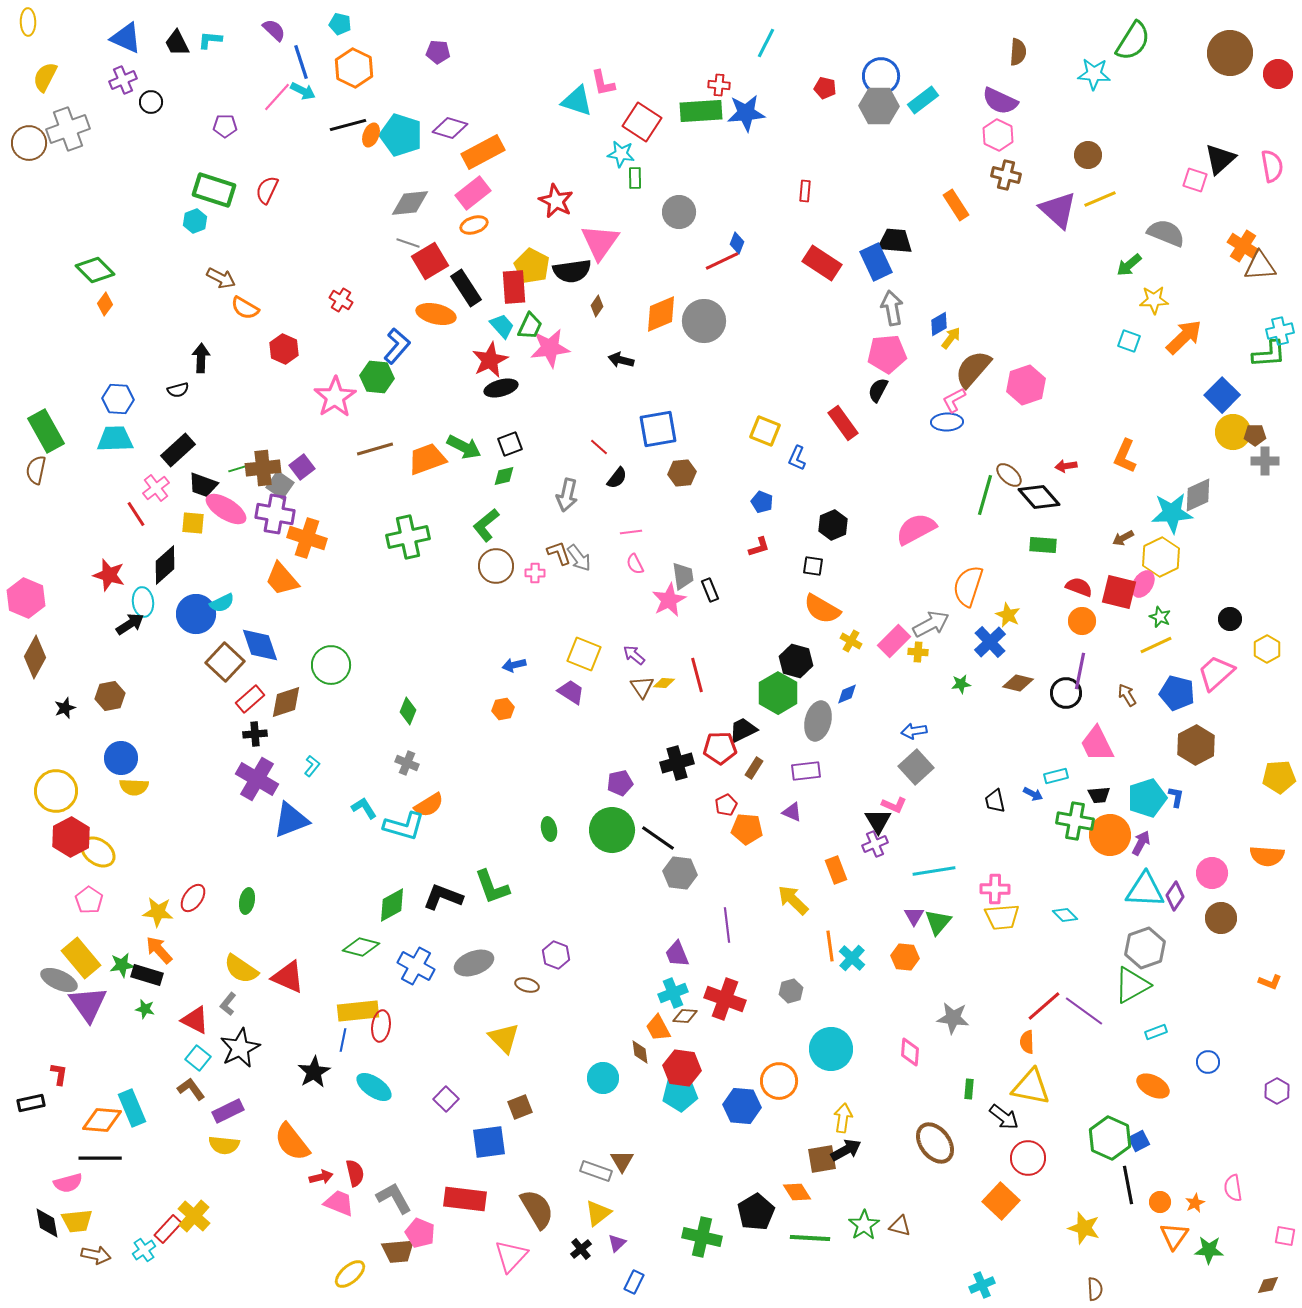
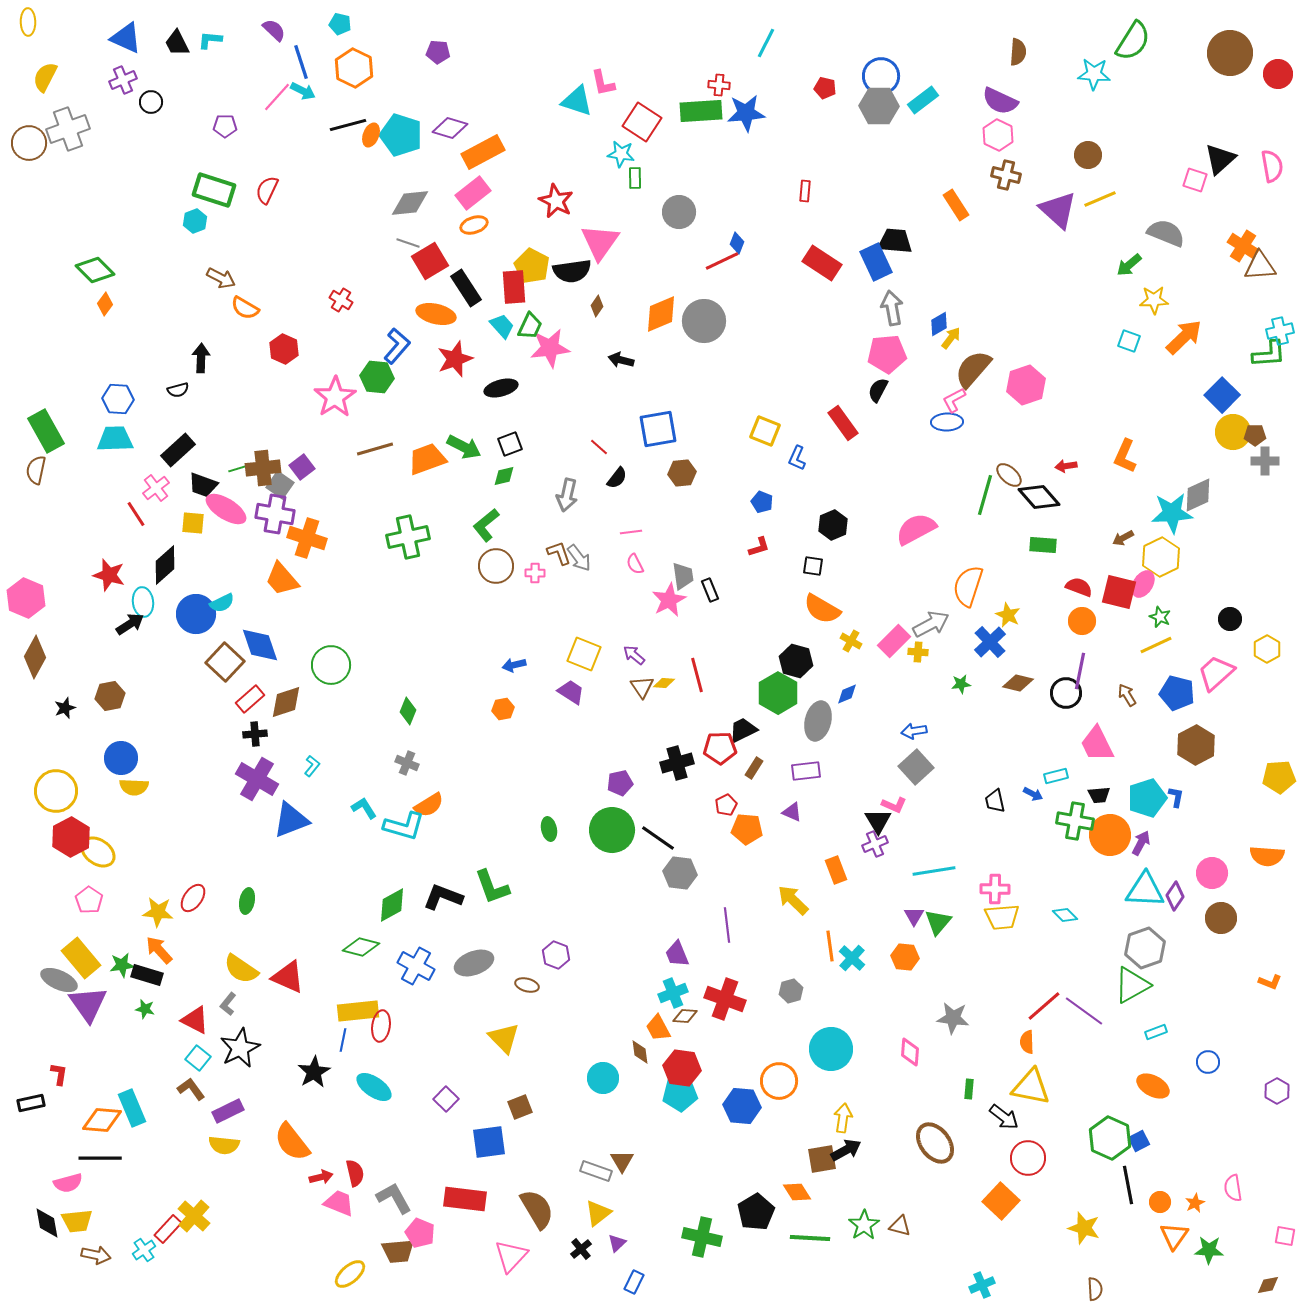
red star at (490, 360): moved 35 px left, 1 px up; rotated 6 degrees clockwise
